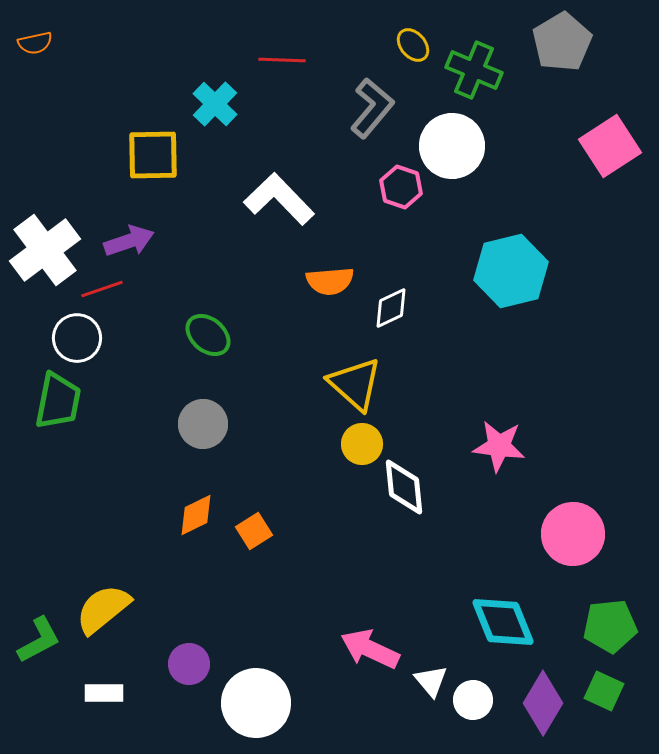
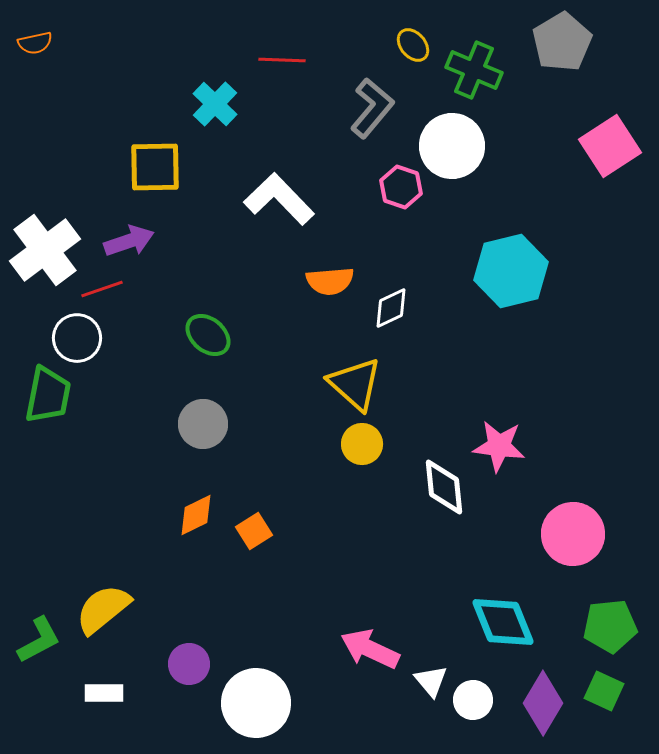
yellow square at (153, 155): moved 2 px right, 12 px down
green trapezoid at (58, 401): moved 10 px left, 6 px up
white diamond at (404, 487): moved 40 px right
